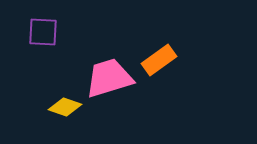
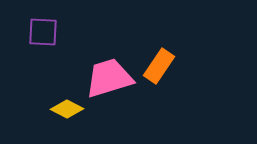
orange rectangle: moved 6 px down; rotated 20 degrees counterclockwise
yellow diamond: moved 2 px right, 2 px down; rotated 8 degrees clockwise
